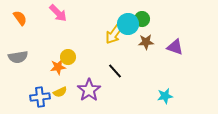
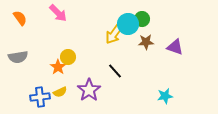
orange star: rotated 28 degrees counterclockwise
